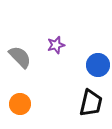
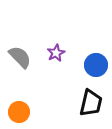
purple star: moved 8 px down; rotated 12 degrees counterclockwise
blue circle: moved 2 px left
orange circle: moved 1 px left, 8 px down
